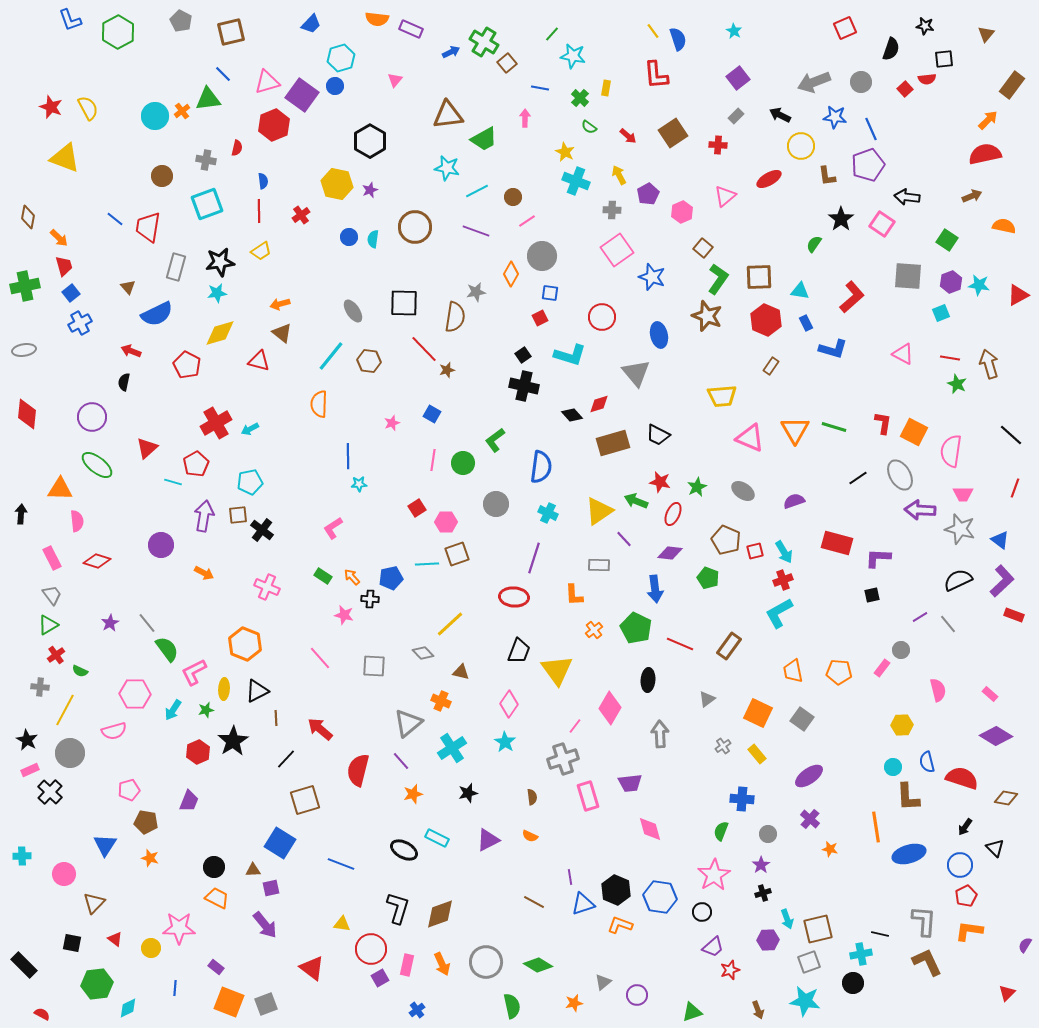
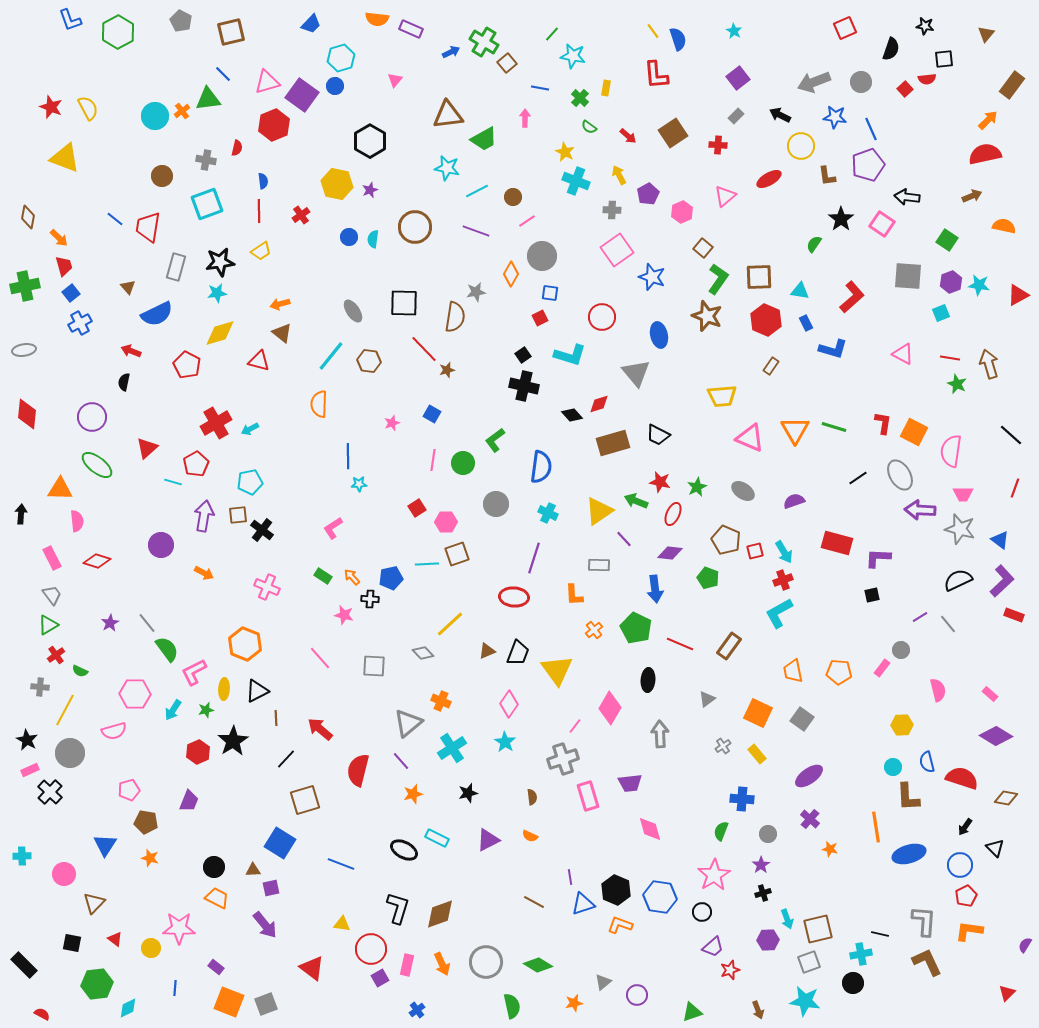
black trapezoid at (519, 651): moved 1 px left, 2 px down
brown triangle at (461, 672): moved 26 px right, 21 px up; rotated 36 degrees counterclockwise
